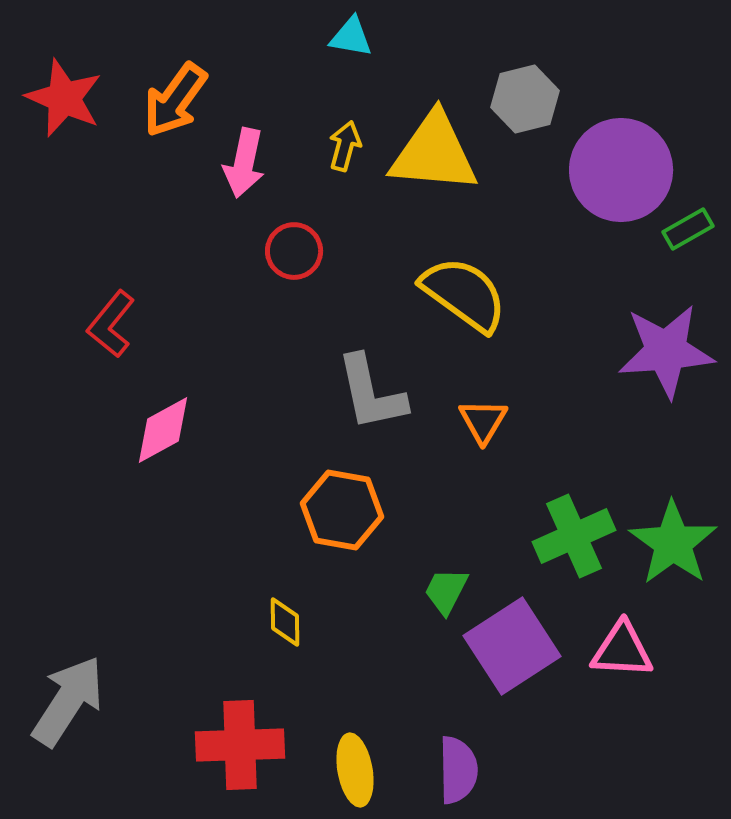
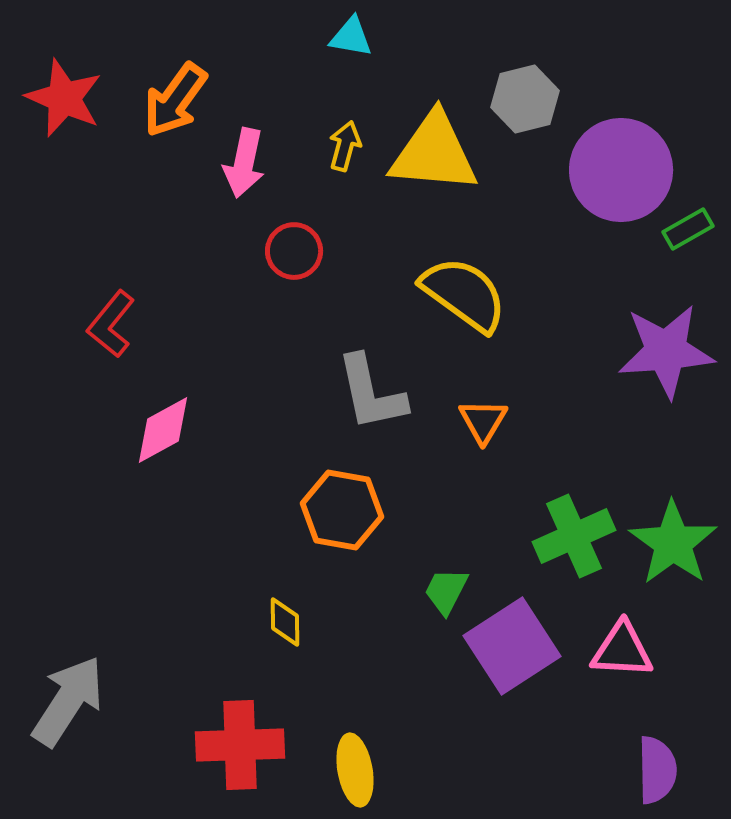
purple semicircle: moved 199 px right
